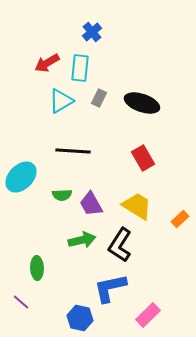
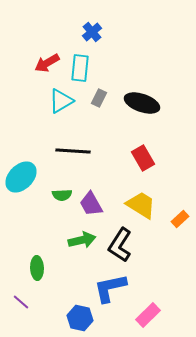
yellow trapezoid: moved 4 px right, 1 px up
